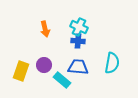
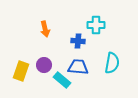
cyan cross: moved 17 px right, 2 px up; rotated 24 degrees counterclockwise
